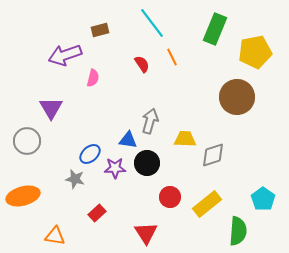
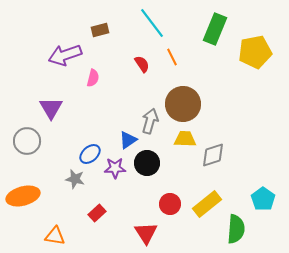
brown circle: moved 54 px left, 7 px down
blue triangle: rotated 42 degrees counterclockwise
red circle: moved 7 px down
green semicircle: moved 2 px left, 2 px up
